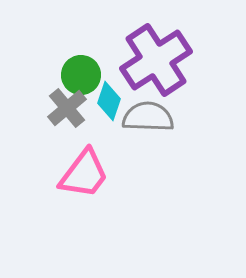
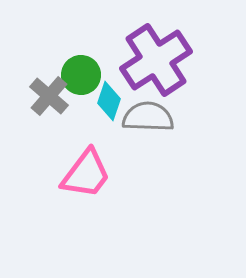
gray cross: moved 18 px left, 12 px up; rotated 9 degrees counterclockwise
pink trapezoid: moved 2 px right
